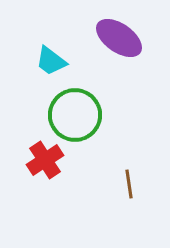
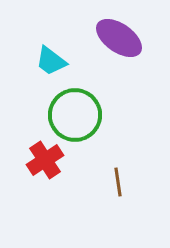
brown line: moved 11 px left, 2 px up
